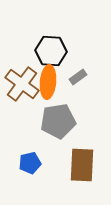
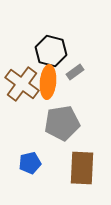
black hexagon: rotated 12 degrees clockwise
gray rectangle: moved 3 px left, 5 px up
gray pentagon: moved 4 px right, 2 px down
brown rectangle: moved 3 px down
